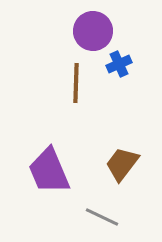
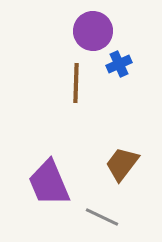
purple trapezoid: moved 12 px down
